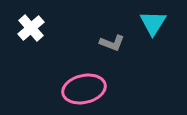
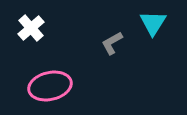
gray L-shape: rotated 130 degrees clockwise
pink ellipse: moved 34 px left, 3 px up
